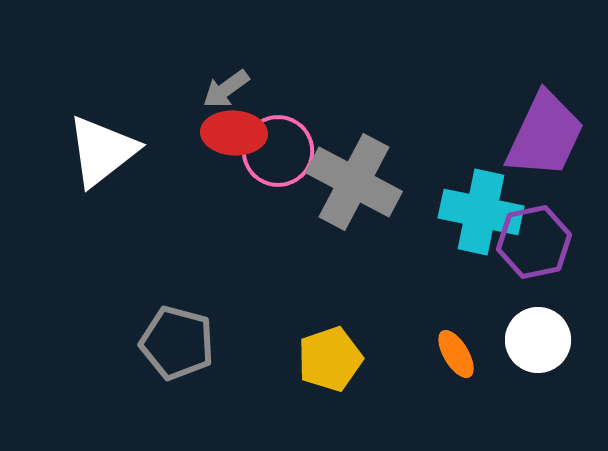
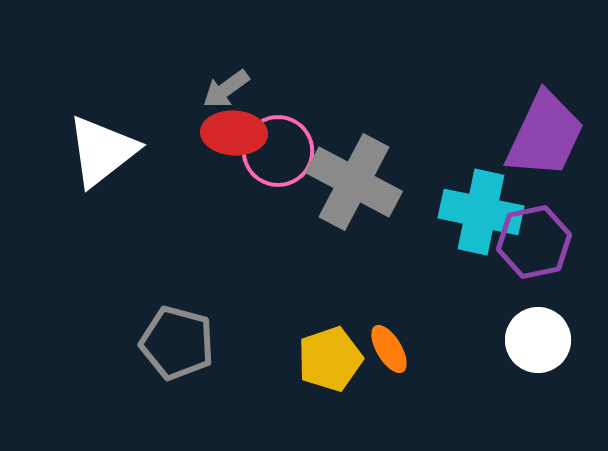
orange ellipse: moved 67 px left, 5 px up
